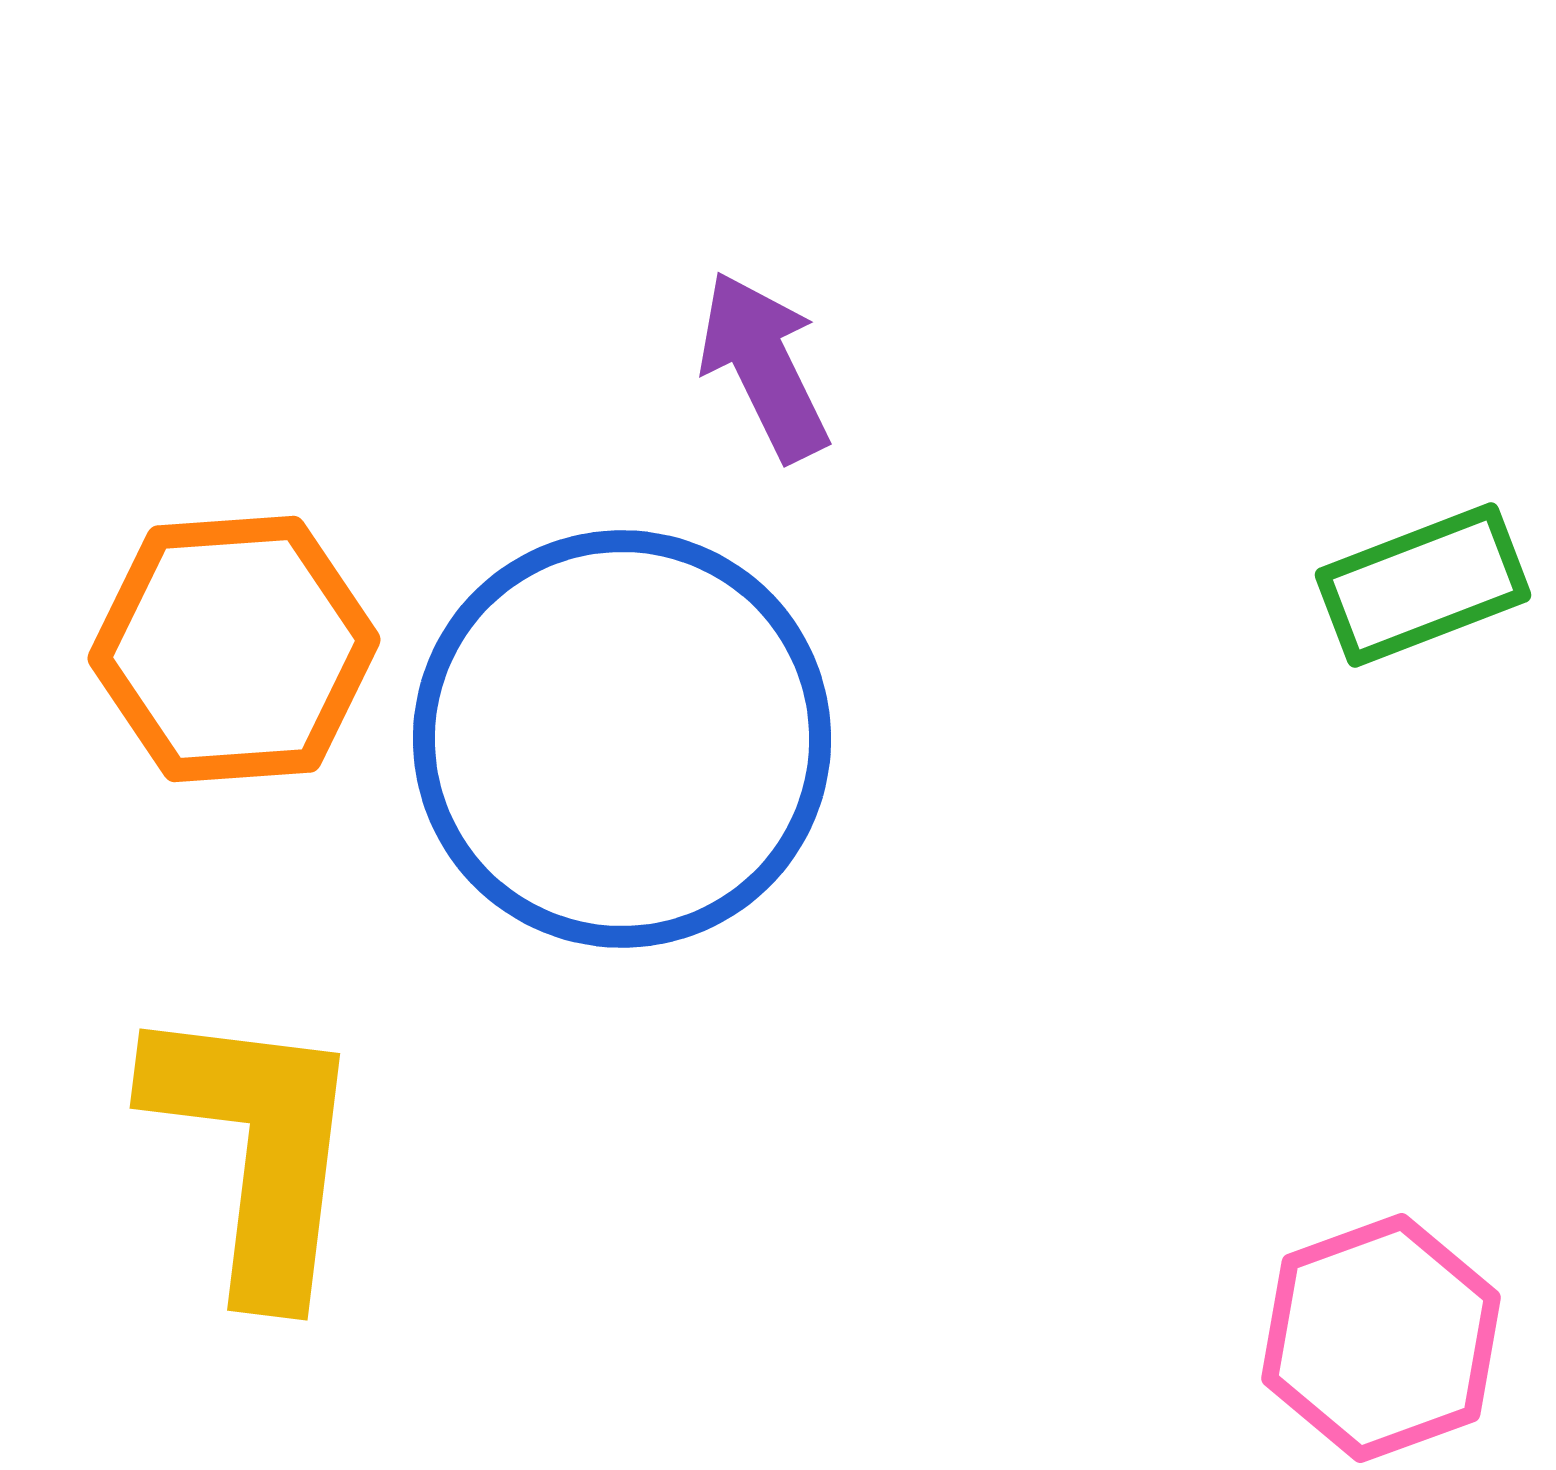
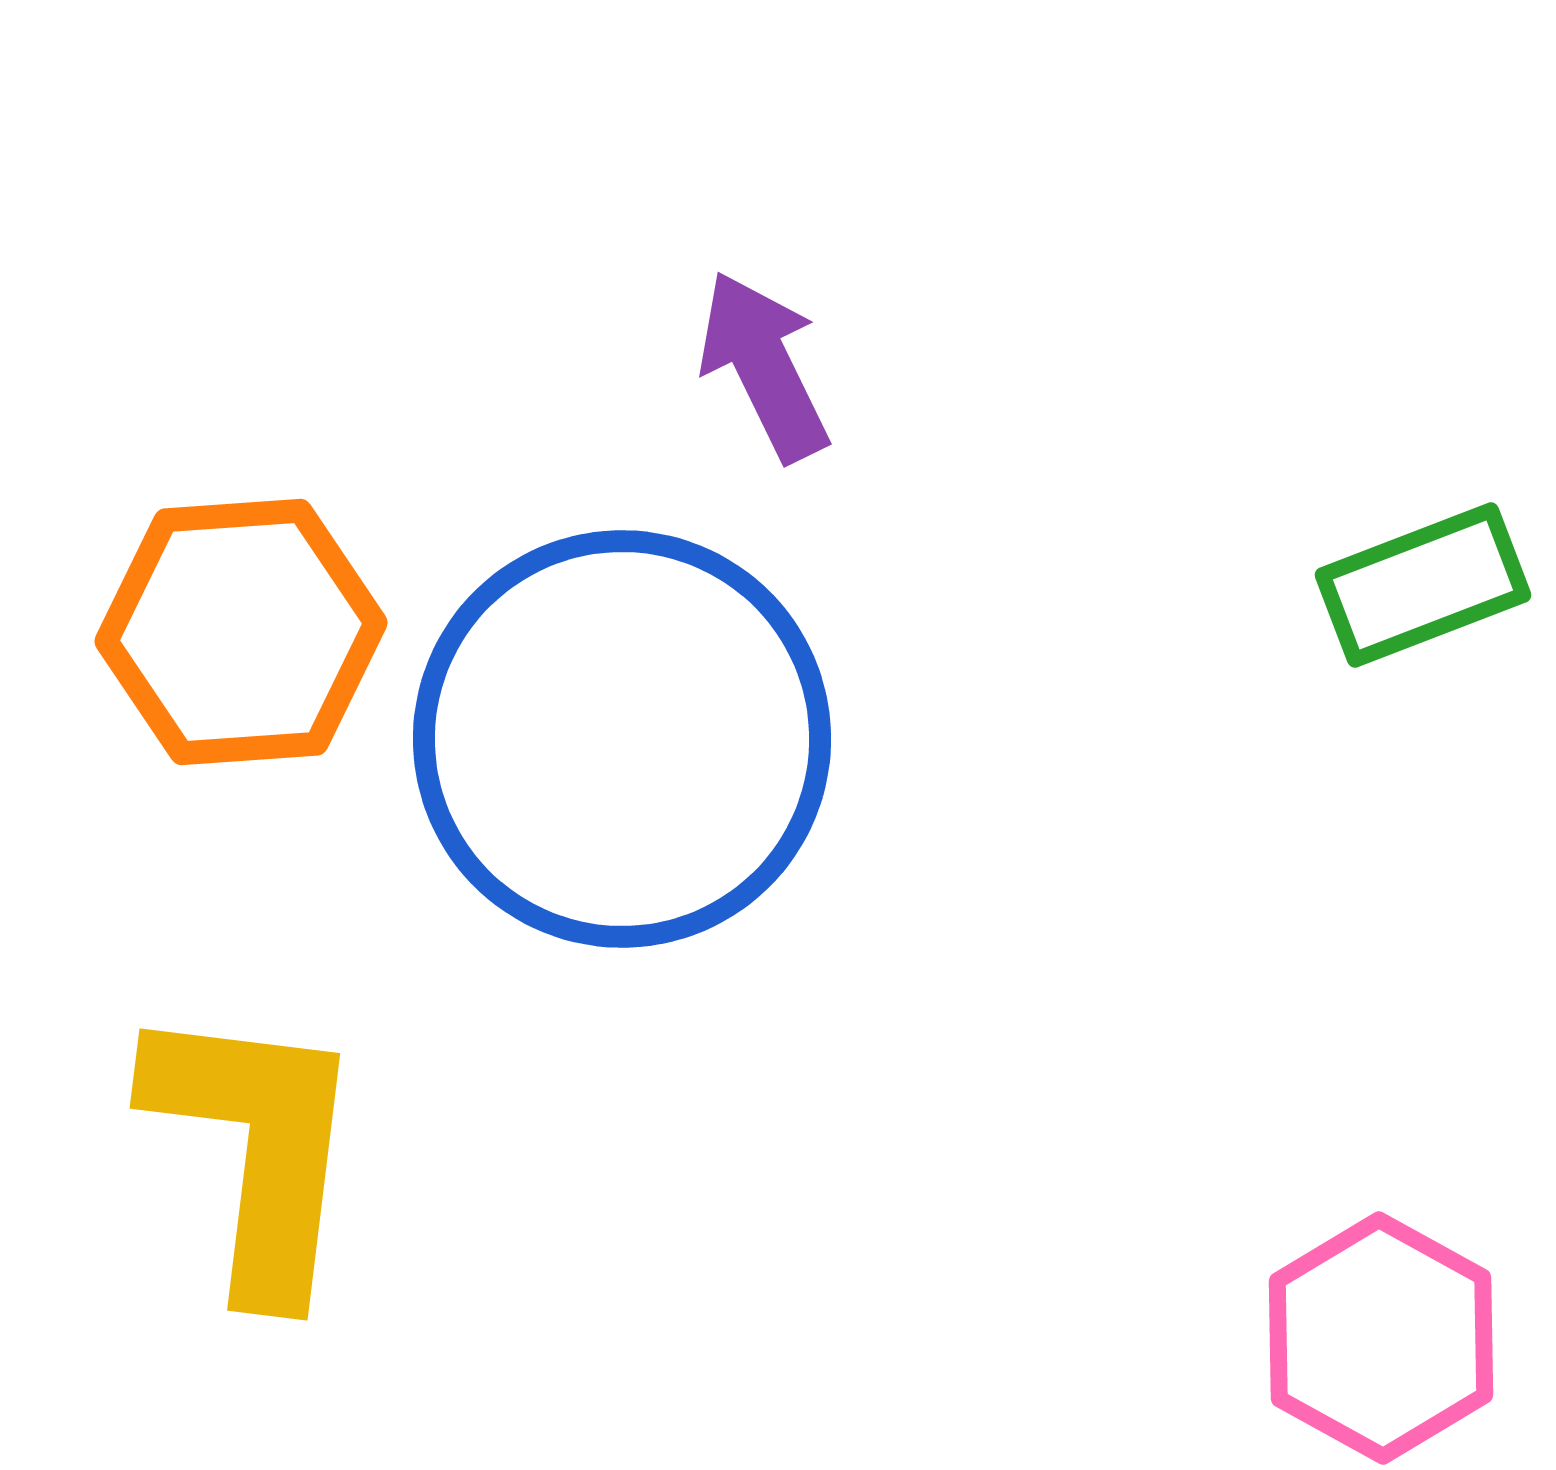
orange hexagon: moved 7 px right, 17 px up
pink hexagon: rotated 11 degrees counterclockwise
